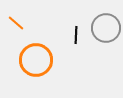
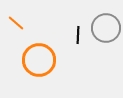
black line: moved 2 px right
orange circle: moved 3 px right
